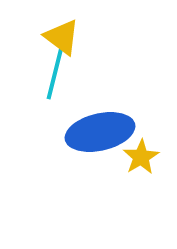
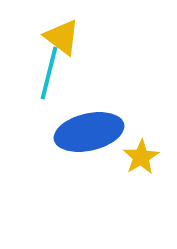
cyan line: moved 6 px left
blue ellipse: moved 11 px left
